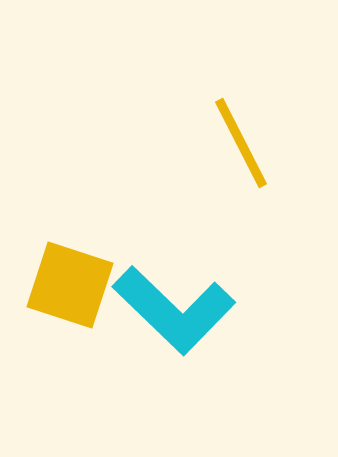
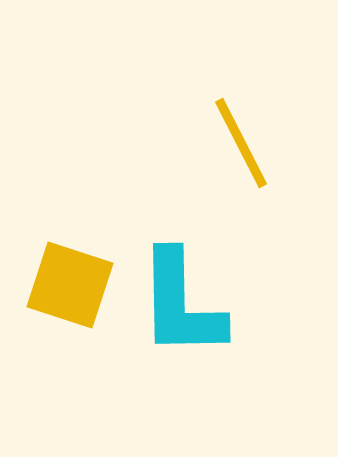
cyan L-shape: moved 7 px right, 6 px up; rotated 45 degrees clockwise
